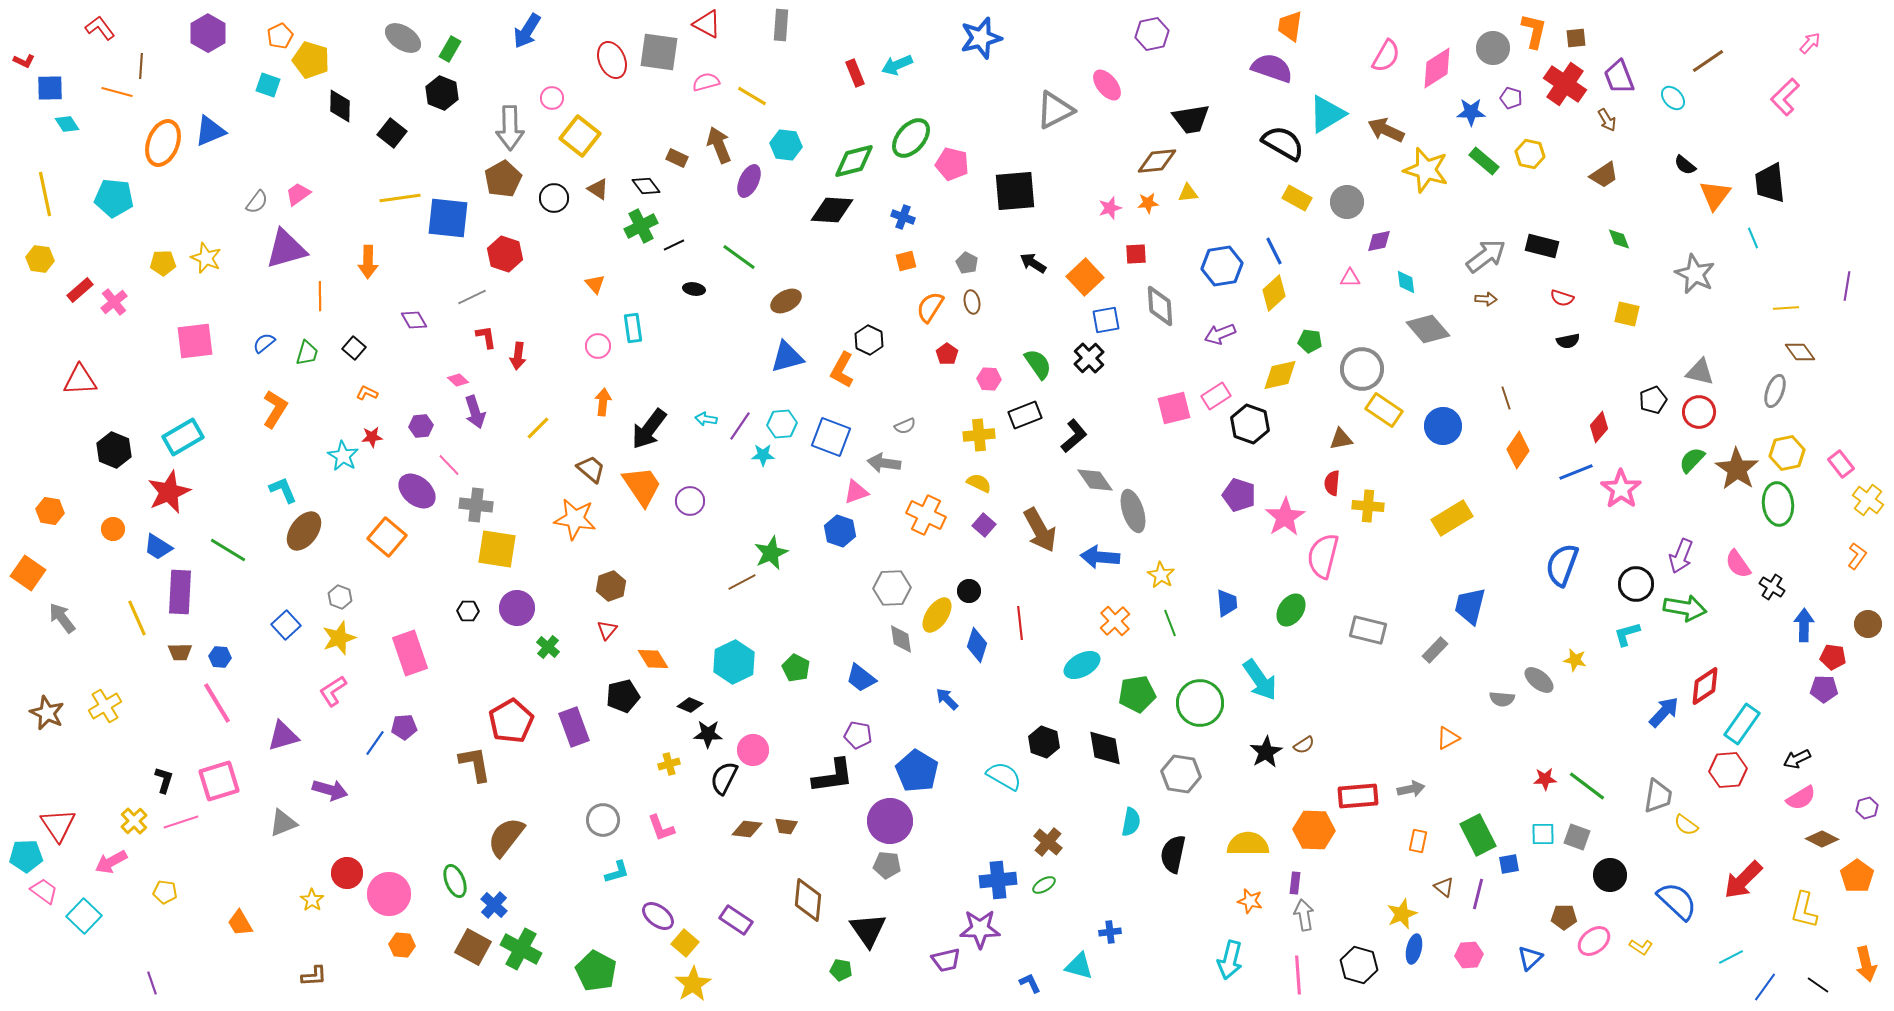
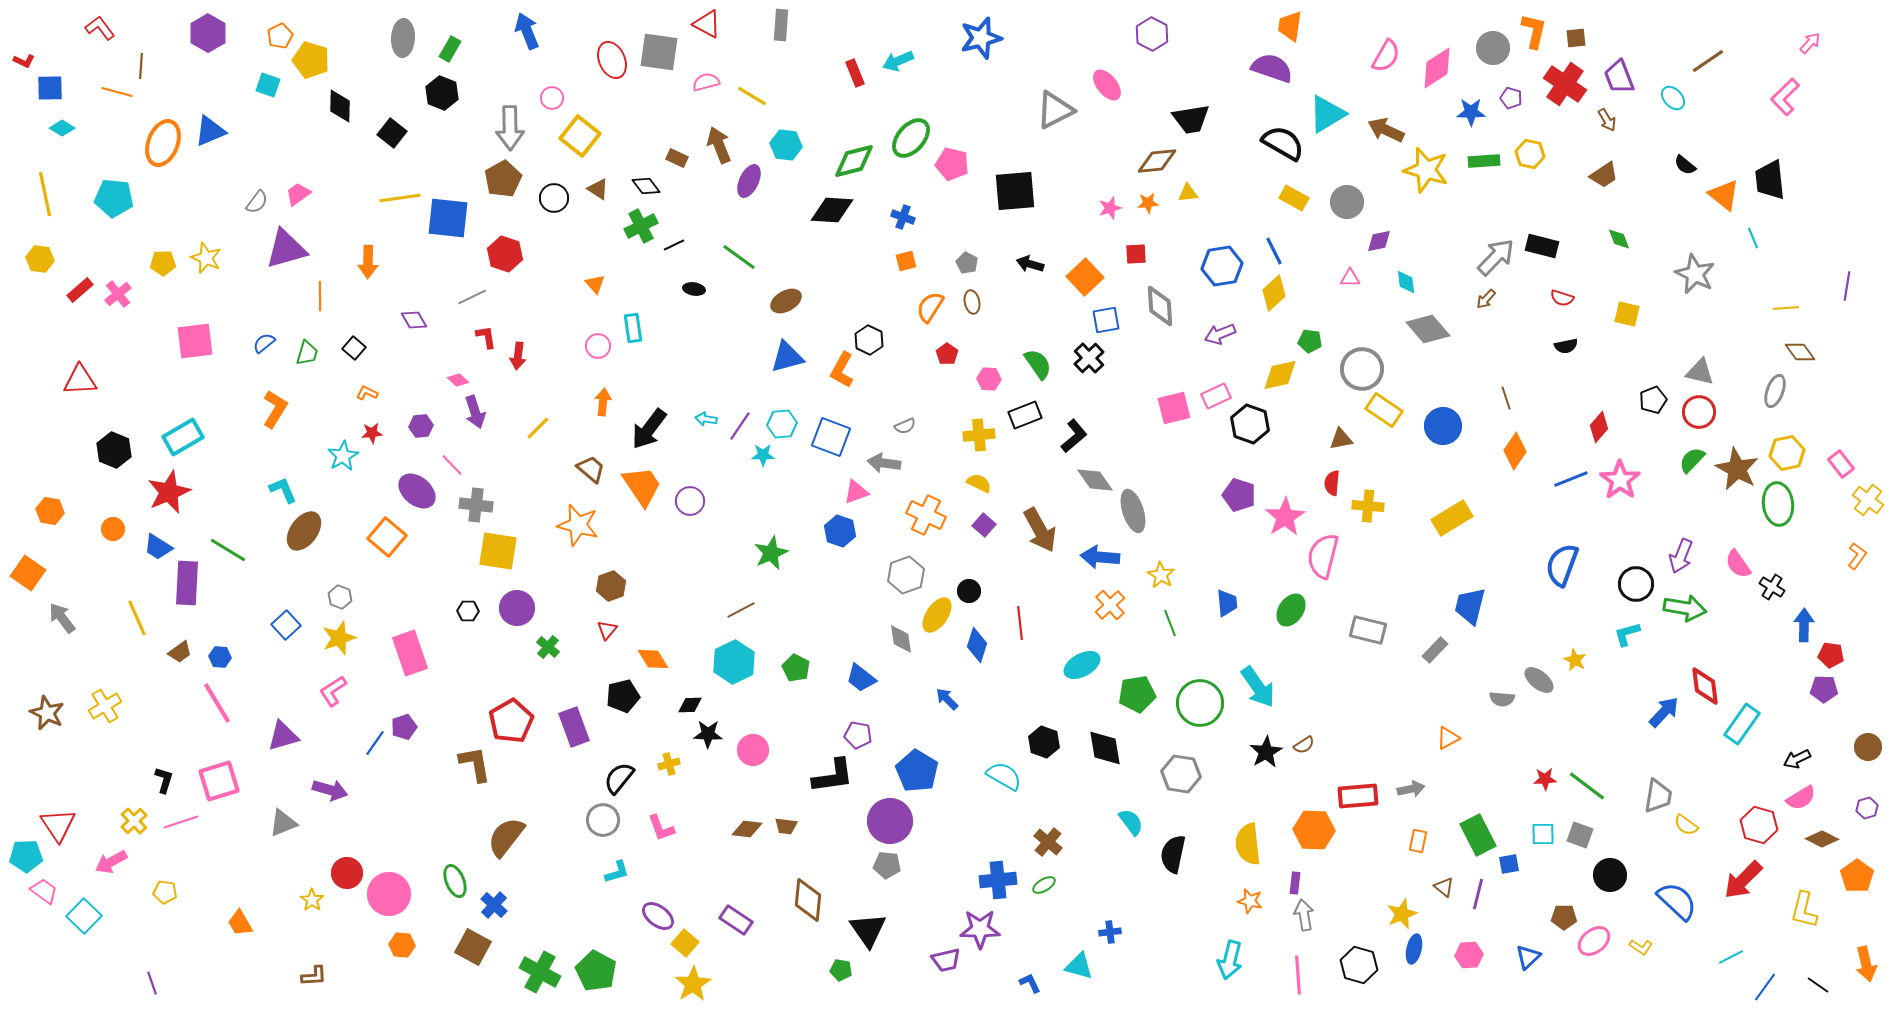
blue arrow at (527, 31): rotated 126 degrees clockwise
purple hexagon at (1152, 34): rotated 20 degrees counterclockwise
gray ellipse at (403, 38): rotated 60 degrees clockwise
cyan arrow at (897, 65): moved 1 px right, 4 px up
cyan diamond at (67, 124): moved 5 px left, 4 px down; rotated 25 degrees counterclockwise
green rectangle at (1484, 161): rotated 44 degrees counterclockwise
black trapezoid at (1770, 183): moved 3 px up
orange triangle at (1715, 195): moved 9 px right; rotated 28 degrees counterclockwise
yellow rectangle at (1297, 198): moved 3 px left
gray arrow at (1486, 256): moved 10 px right, 1 px down; rotated 9 degrees counterclockwise
black arrow at (1033, 263): moved 3 px left, 1 px down; rotated 16 degrees counterclockwise
brown arrow at (1486, 299): rotated 130 degrees clockwise
pink cross at (114, 302): moved 4 px right, 8 px up
black semicircle at (1568, 341): moved 2 px left, 5 px down
pink rectangle at (1216, 396): rotated 8 degrees clockwise
red star at (372, 437): moved 4 px up
orange diamond at (1518, 450): moved 3 px left, 1 px down
cyan star at (343, 456): rotated 12 degrees clockwise
pink line at (449, 465): moved 3 px right
brown star at (1737, 469): rotated 6 degrees counterclockwise
blue line at (1576, 472): moved 5 px left, 7 px down
pink star at (1621, 489): moved 1 px left, 9 px up
orange star at (575, 519): moved 3 px right, 6 px down; rotated 6 degrees clockwise
yellow square at (497, 549): moved 1 px right, 2 px down
brown line at (742, 582): moved 1 px left, 28 px down
gray hexagon at (892, 588): moved 14 px right, 13 px up; rotated 18 degrees counterclockwise
purple rectangle at (180, 592): moved 7 px right, 9 px up
orange cross at (1115, 621): moved 5 px left, 16 px up
brown circle at (1868, 624): moved 123 px down
brown trapezoid at (180, 652): rotated 35 degrees counterclockwise
red pentagon at (1833, 657): moved 2 px left, 2 px up
yellow star at (1575, 660): rotated 15 degrees clockwise
cyan arrow at (1260, 680): moved 2 px left, 7 px down
red diamond at (1705, 686): rotated 63 degrees counterclockwise
black diamond at (690, 705): rotated 25 degrees counterclockwise
purple pentagon at (404, 727): rotated 15 degrees counterclockwise
red hexagon at (1728, 770): moved 31 px right, 55 px down; rotated 21 degrees clockwise
black semicircle at (724, 778): moved 105 px left; rotated 12 degrees clockwise
cyan semicircle at (1131, 822): rotated 48 degrees counterclockwise
gray square at (1577, 837): moved 3 px right, 2 px up
yellow semicircle at (1248, 844): rotated 96 degrees counterclockwise
green cross at (521, 949): moved 19 px right, 23 px down
blue triangle at (1530, 958): moved 2 px left, 1 px up
